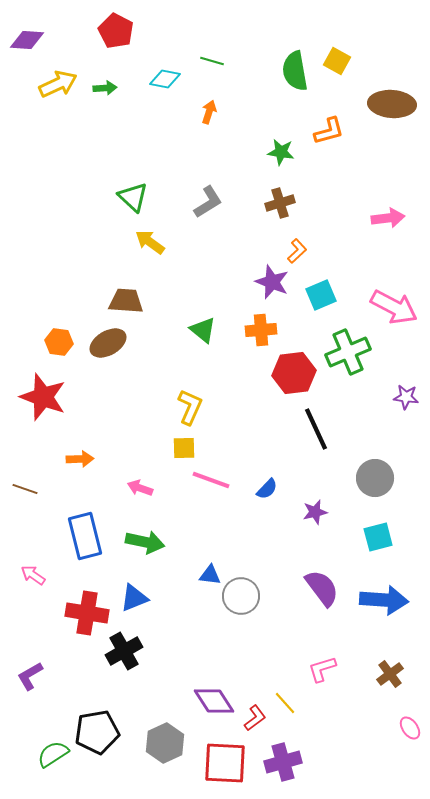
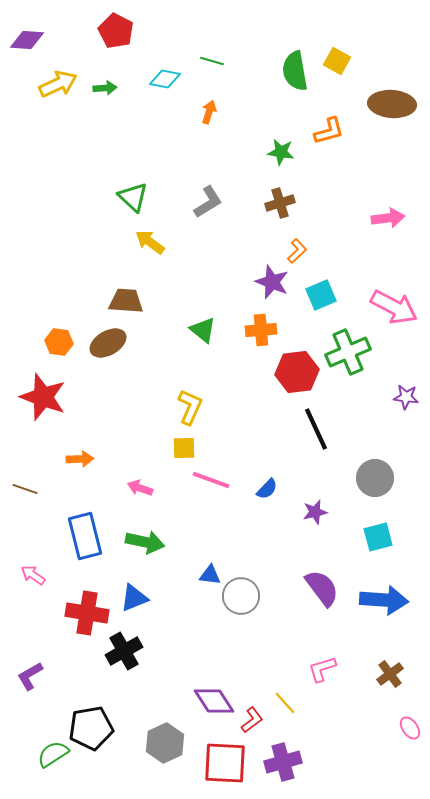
red hexagon at (294, 373): moved 3 px right, 1 px up
red L-shape at (255, 718): moved 3 px left, 2 px down
black pentagon at (97, 732): moved 6 px left, 4 px up
